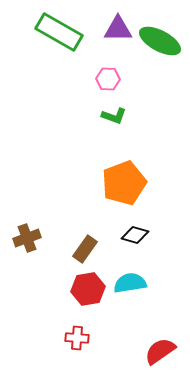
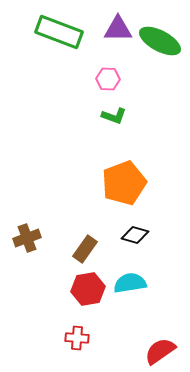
green rectangle: rotated 9 degrees counterclockwise
